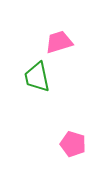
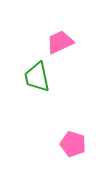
pink trapezoid: moved 1 px right; rotated 8 degrees counterclockwise
